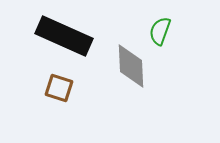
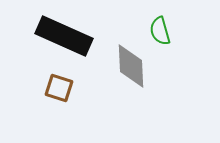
green semicircle: rotated 36 degrees counterclockwise
